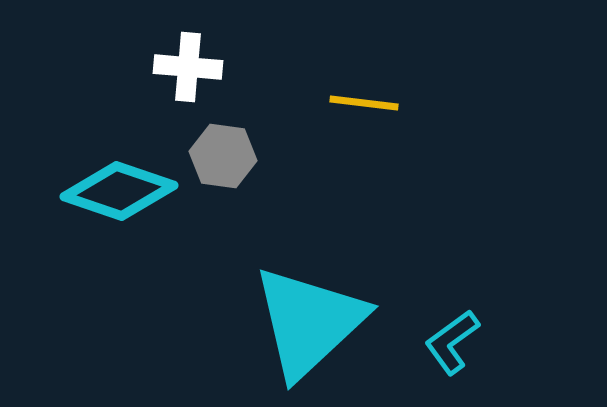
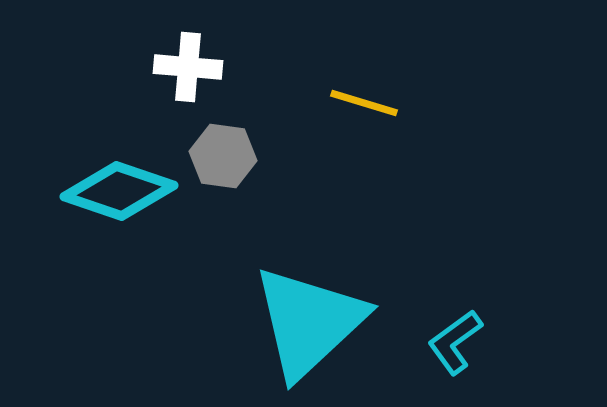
yellow line: rotated 10 degrees clockwise
cyan L-shape: moved 3 px right
